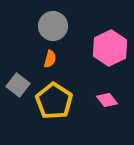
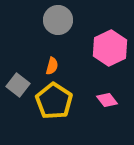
gray circle: moved 5 px right, 6 px up
orange semicircle: moved 2 px right, 7 px down
